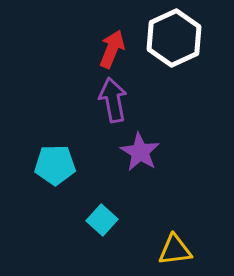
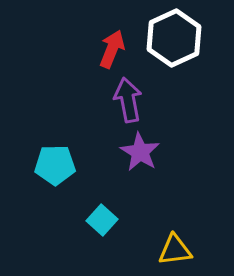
purple arrow: moved 15 px right
